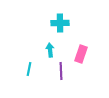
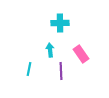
pink rectangle: rotated 54 degrees counterclockwise
